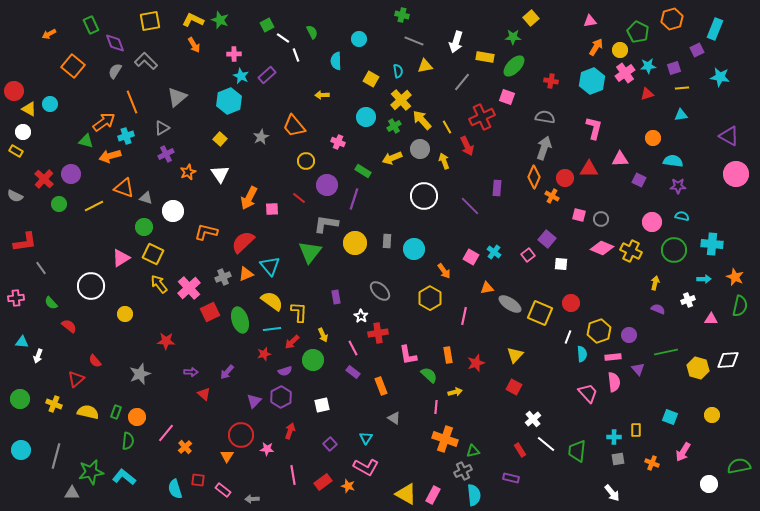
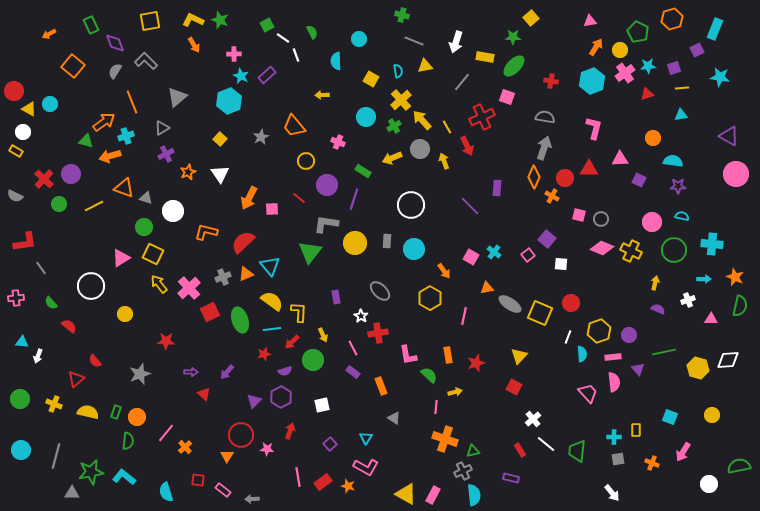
white circle at (424, 196): moved 13 px left, 9 px down
green line at (666, 352): moved 2 px left
yellow triangle at (515, 355): moved 4 px right, 1 px down
pink line at (293, 475): moved 5 px right, 2 px down
cyan semicircle at (175, 489): moved 9 px left, 3 px down
